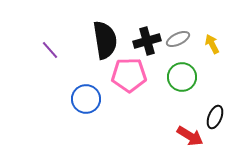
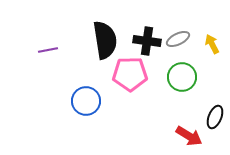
black cross: rotated 24 degrees clockwise
purple line: moved 2 px left; rotated 60 degrees counterclockwise
pink pentagon: moved 1 px right, 1 px up
blue circle: moved 2 px down
red arrow: moved 1 px left
